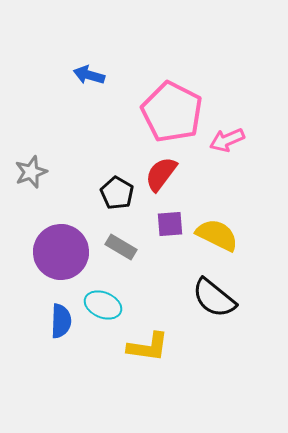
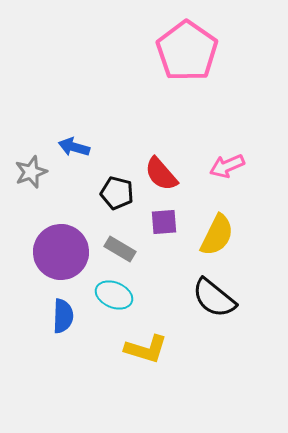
blue arrow: moved 15 px left, 72 px down
pink pentagon: moved 15 px right, 61 px up; rotated 8 degrees clockwise
pink arrow: moved 26 px down
red semicircle: rotated 78 degrees counterclockwise
black pentagon: rotated 16 degrees counterclockwise
purple square: moved 6 px left, 2 px up
yellow semicircle: rotated 90 degrees clockwise
gray rectangle: moved 1 px left, 2 px down
cyan ellipse: moved 11 px right, 10 px up
blue semicircle: moved 2 px right, 5 px up
yellow L-shape: moved 2 px left, 2 px down; rotated 9 degrees clockwise
